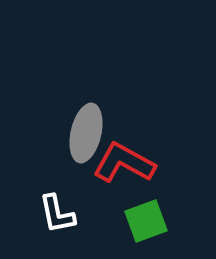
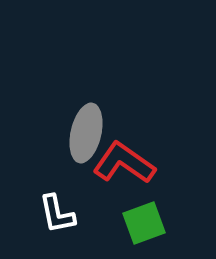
red L-shape: rotated 6 degrees clockwise
green square: moved 2 px left, 2 px down
